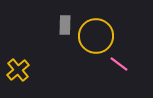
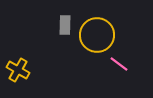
yellow circle: moved 1 px right, 1 px up
yellow cross: rotated 20 degrees counterclockwise
